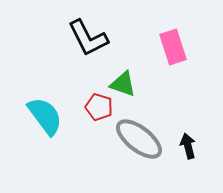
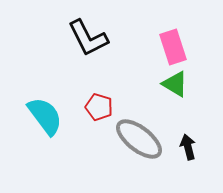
green triangle: moved 52 px right; rotated 12 degrees clockwise
black arrow: moved 1 px down
